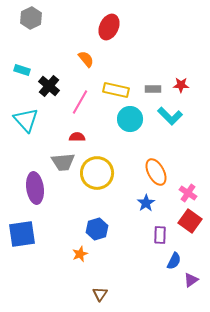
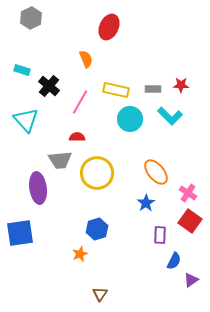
orange semicircle: rotated 18 degrees clockwise
gray trapezoid: moved 3 px left, 2 px up
orange ellipse: rotated 12 degrees counterclockwise
purple ellipse: moved 3 px right
blue square: moved 2 px left, 1 px up
